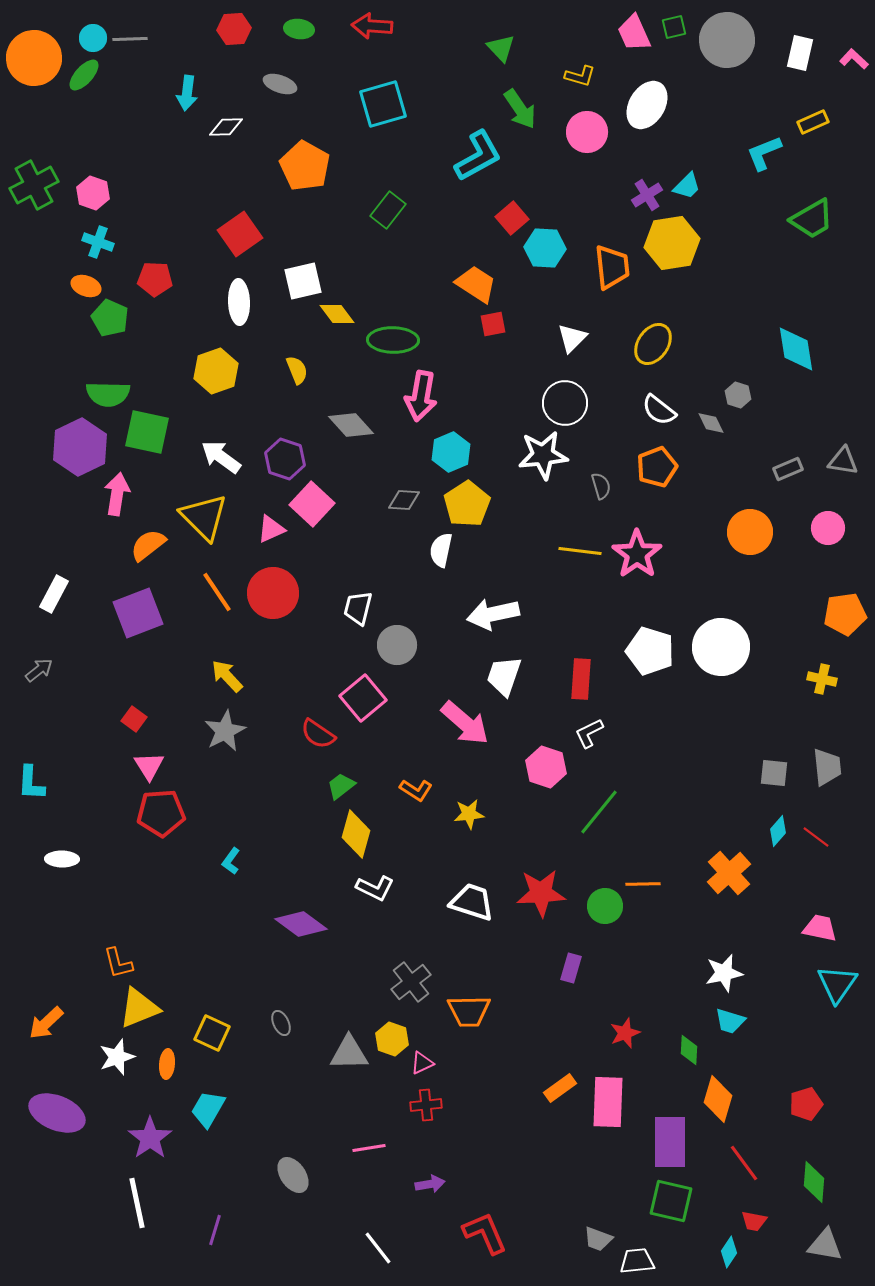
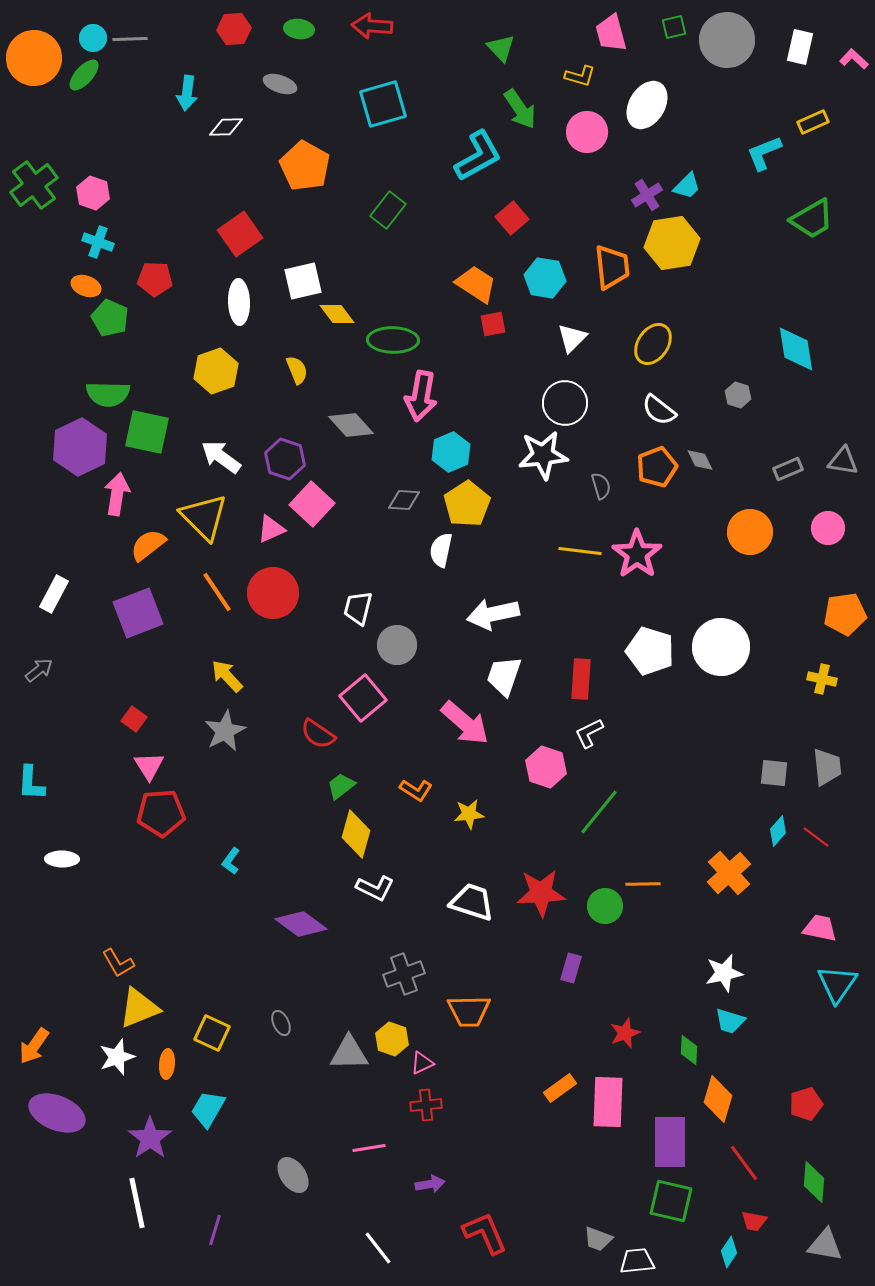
pink trapezoid at (634, 33): moved 23 px left; rotated 9 degrees clockwise
white rectangle at (800, 53): moved 6 px up
green cross at (34, 185): rotated 9 degrees counterclockwise
cyan hexagon at (545, 248): moved 30 px down; rotated 6 degrees clockwise
gray diamond at (711, 423): moved 11 px left, 37 px down
orange L-shape at (118, 963): rotated 16 degrees counterclockwise
gray cross at (411, 982): moved 7 px left, 8 px up; rotated 18 degrees clockwise
orange arrow at (46, 1023): moved 12 px left, 23 px down; rotated 12 degrees counterclockwise
